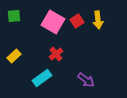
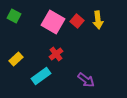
green square: rotated 32 degrees clockwise
red square: rotated 16 degrees counterclockwise
yellow rectangle: moved 2 px right, 3 px down
cyan rectangle: moved 1 px left, 2 px up
